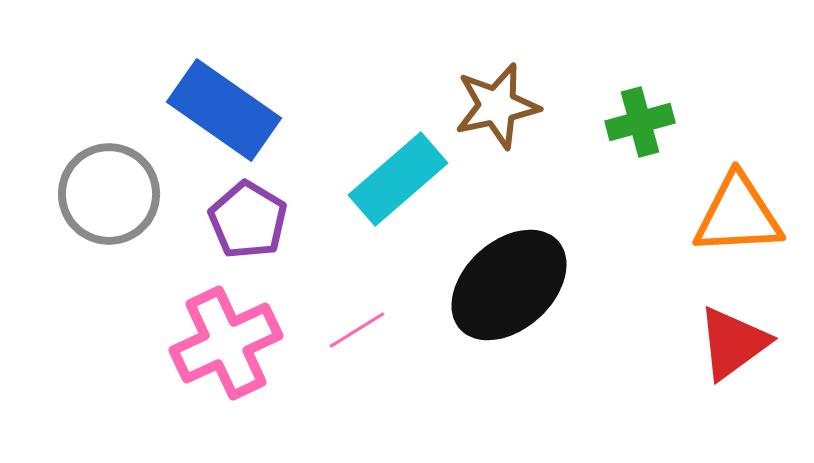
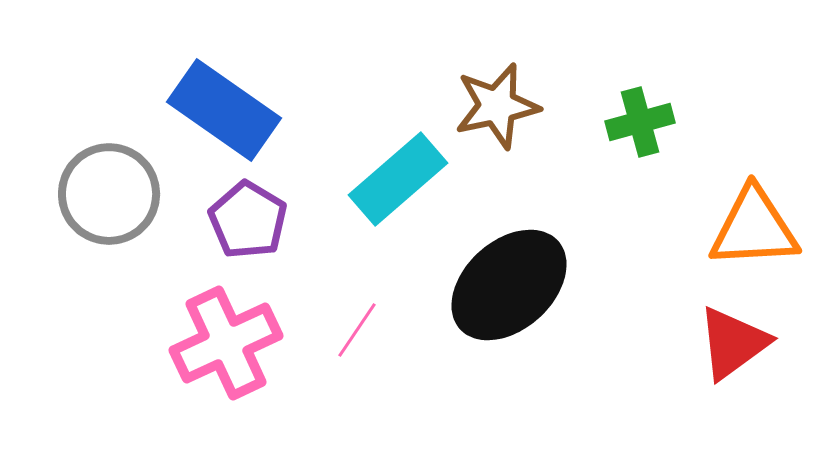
orange triangle: moved 16 px right, 13 px down
pink line: rotated 24 degrees counterclockwise
